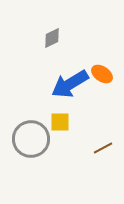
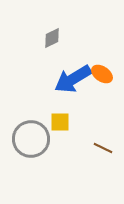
blue arrow: moved 3 px right, 5 px up
brown line: rotated 54 degrees clockwise
